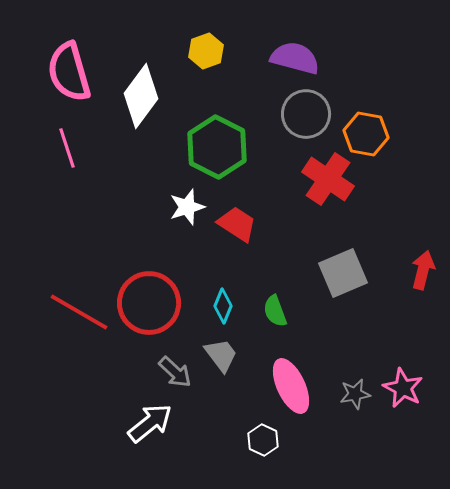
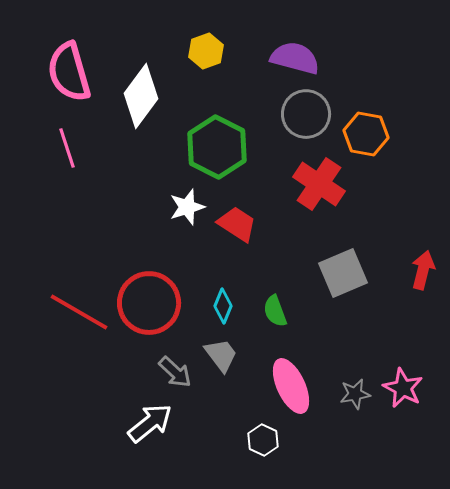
red cross: moved 9 px left, 5 px down
